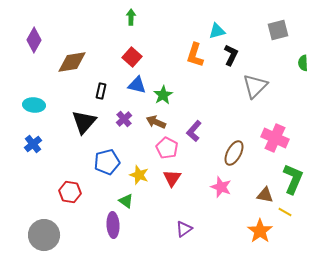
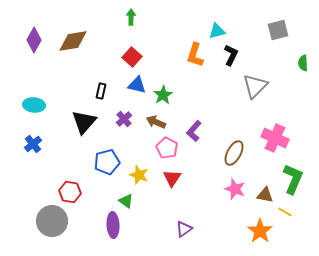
brown diamond: moved 1 px right, 21 px up
pink star: moved 14 px right, 2 px down
gray circle: moved 8 px right, 14 px up
